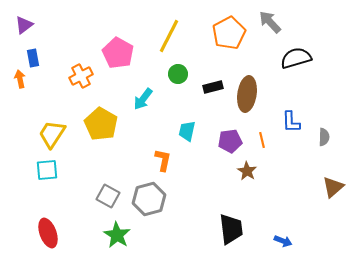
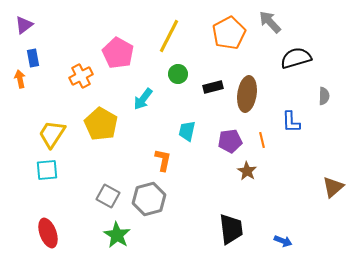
gray semicircle: moved 41 px up
